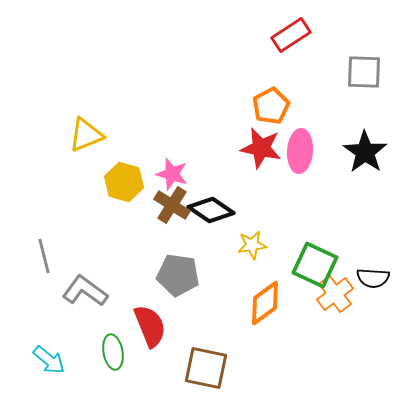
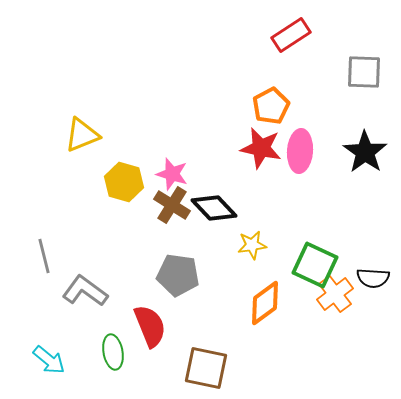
yellow triangle: moved 4 px left
black diamond: moved 3 px right, 2 px up; rotated 12 degrees clockwise
